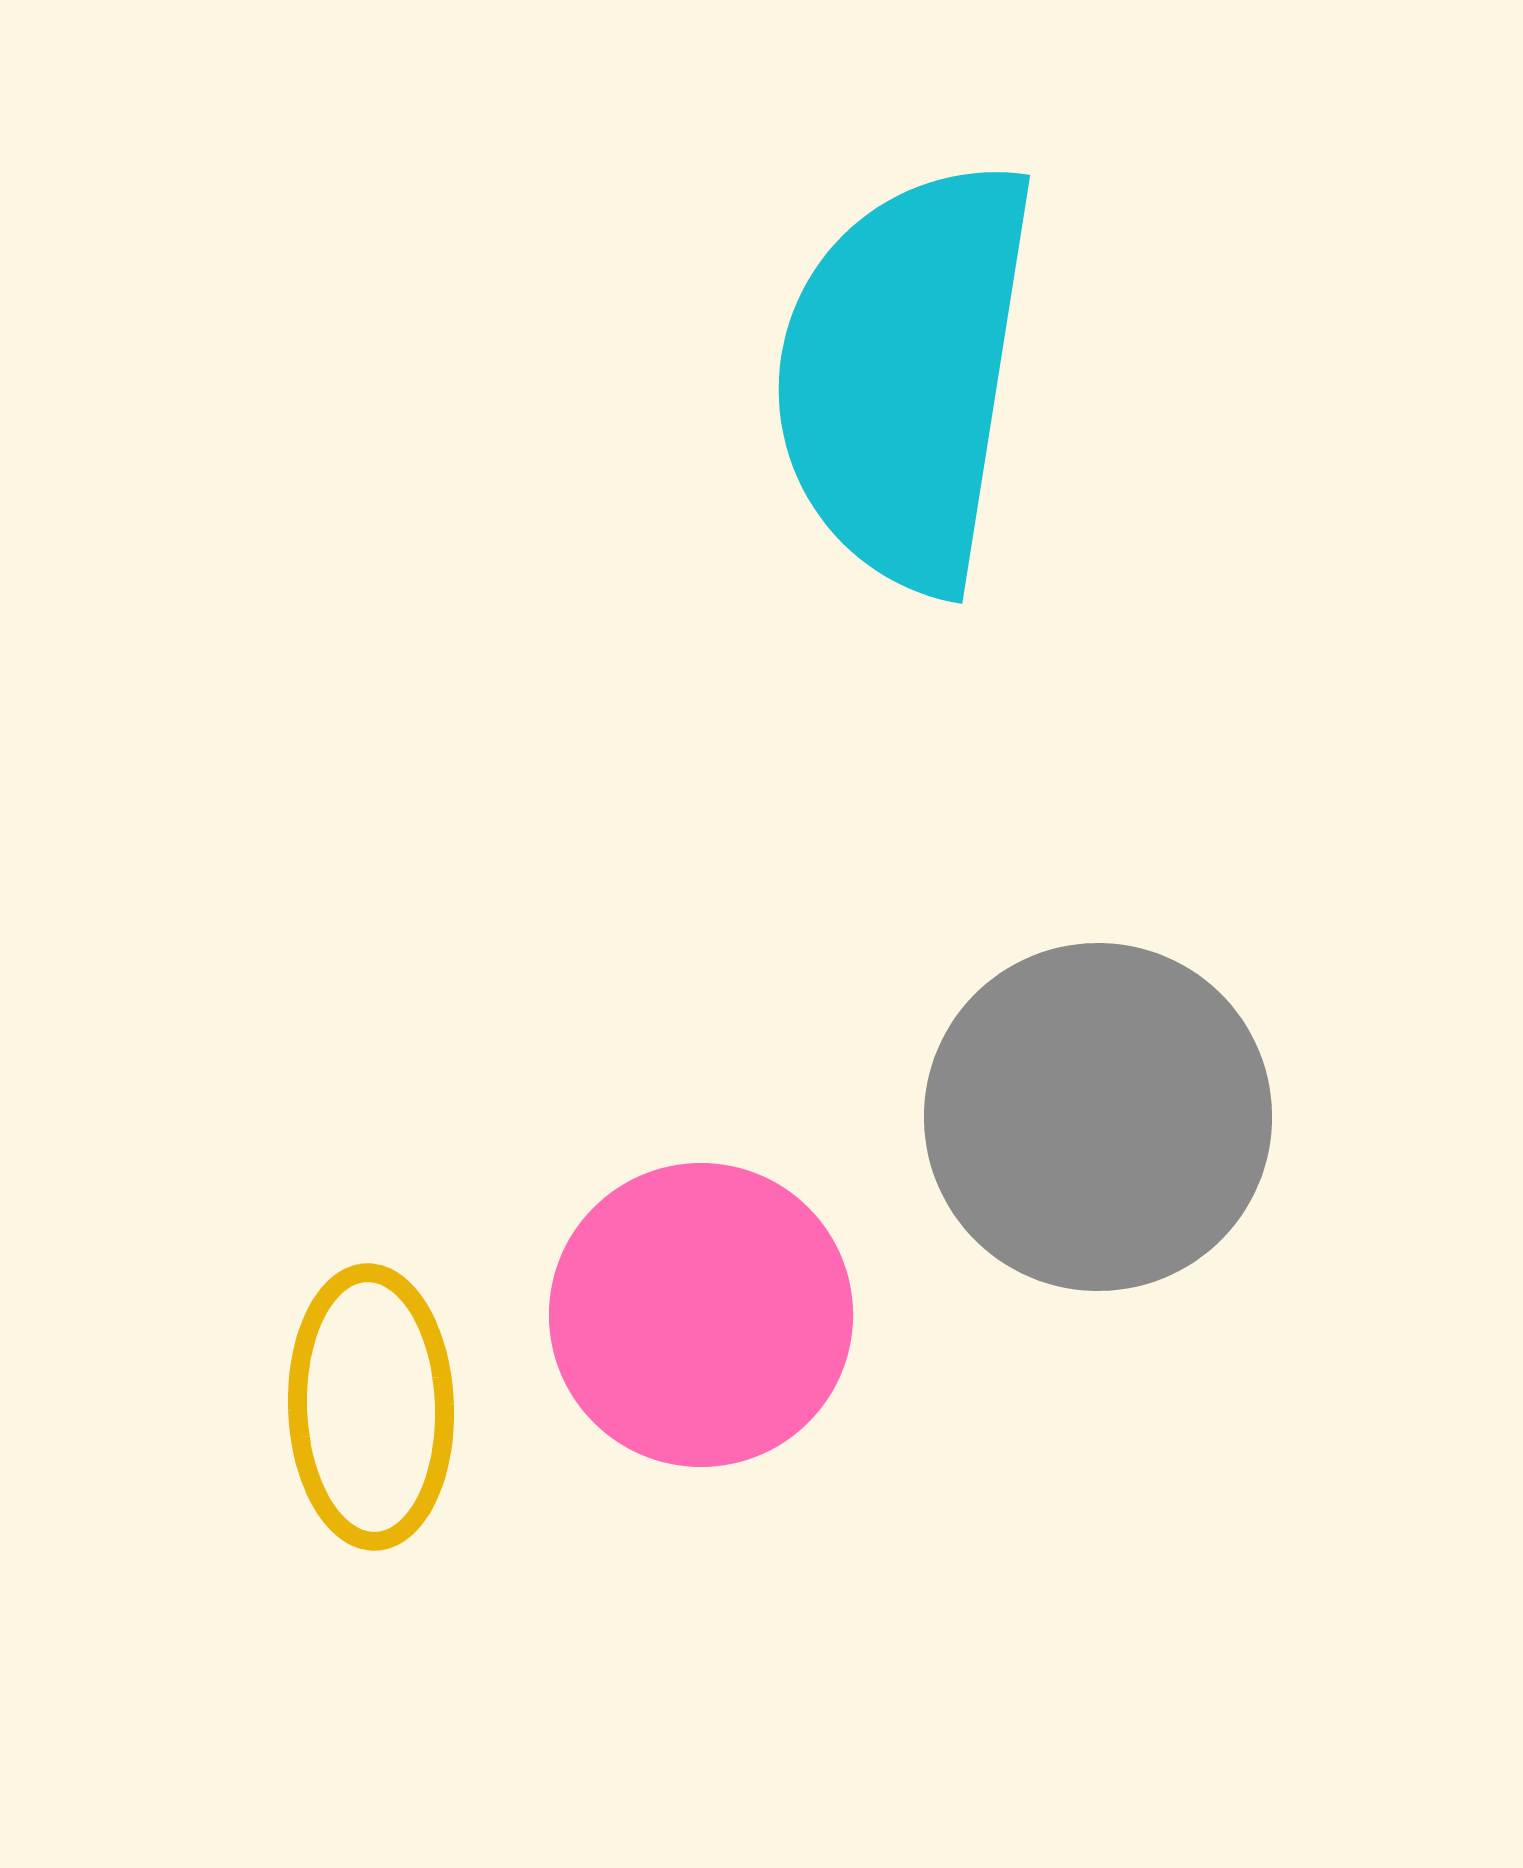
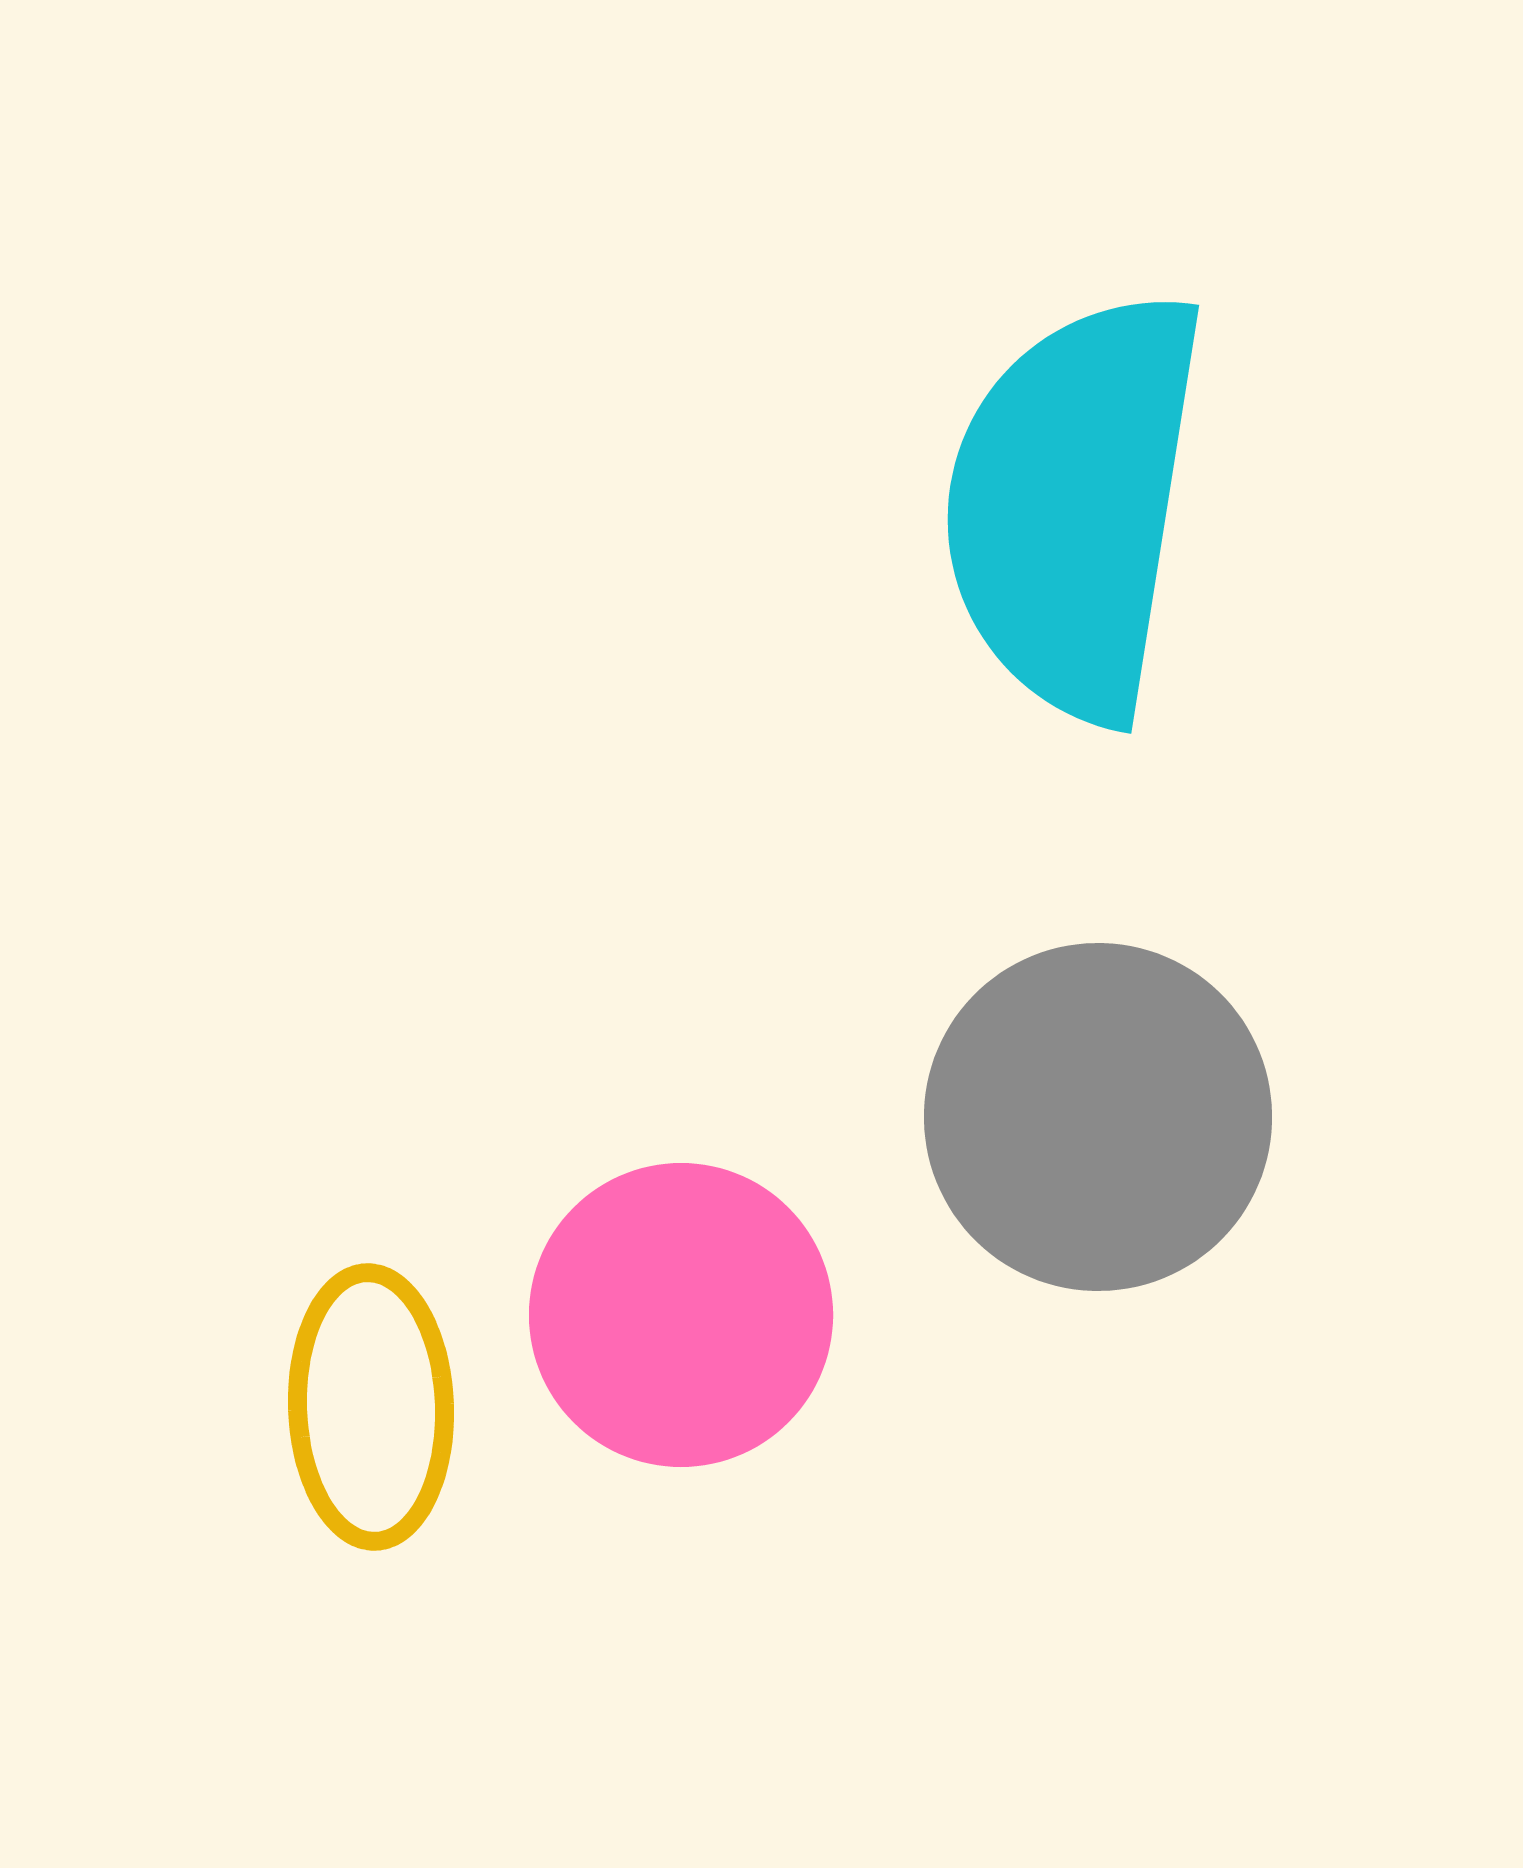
cyan semicircle: moved 169 px right, 130 px down
pink circle: moved 20 px left
